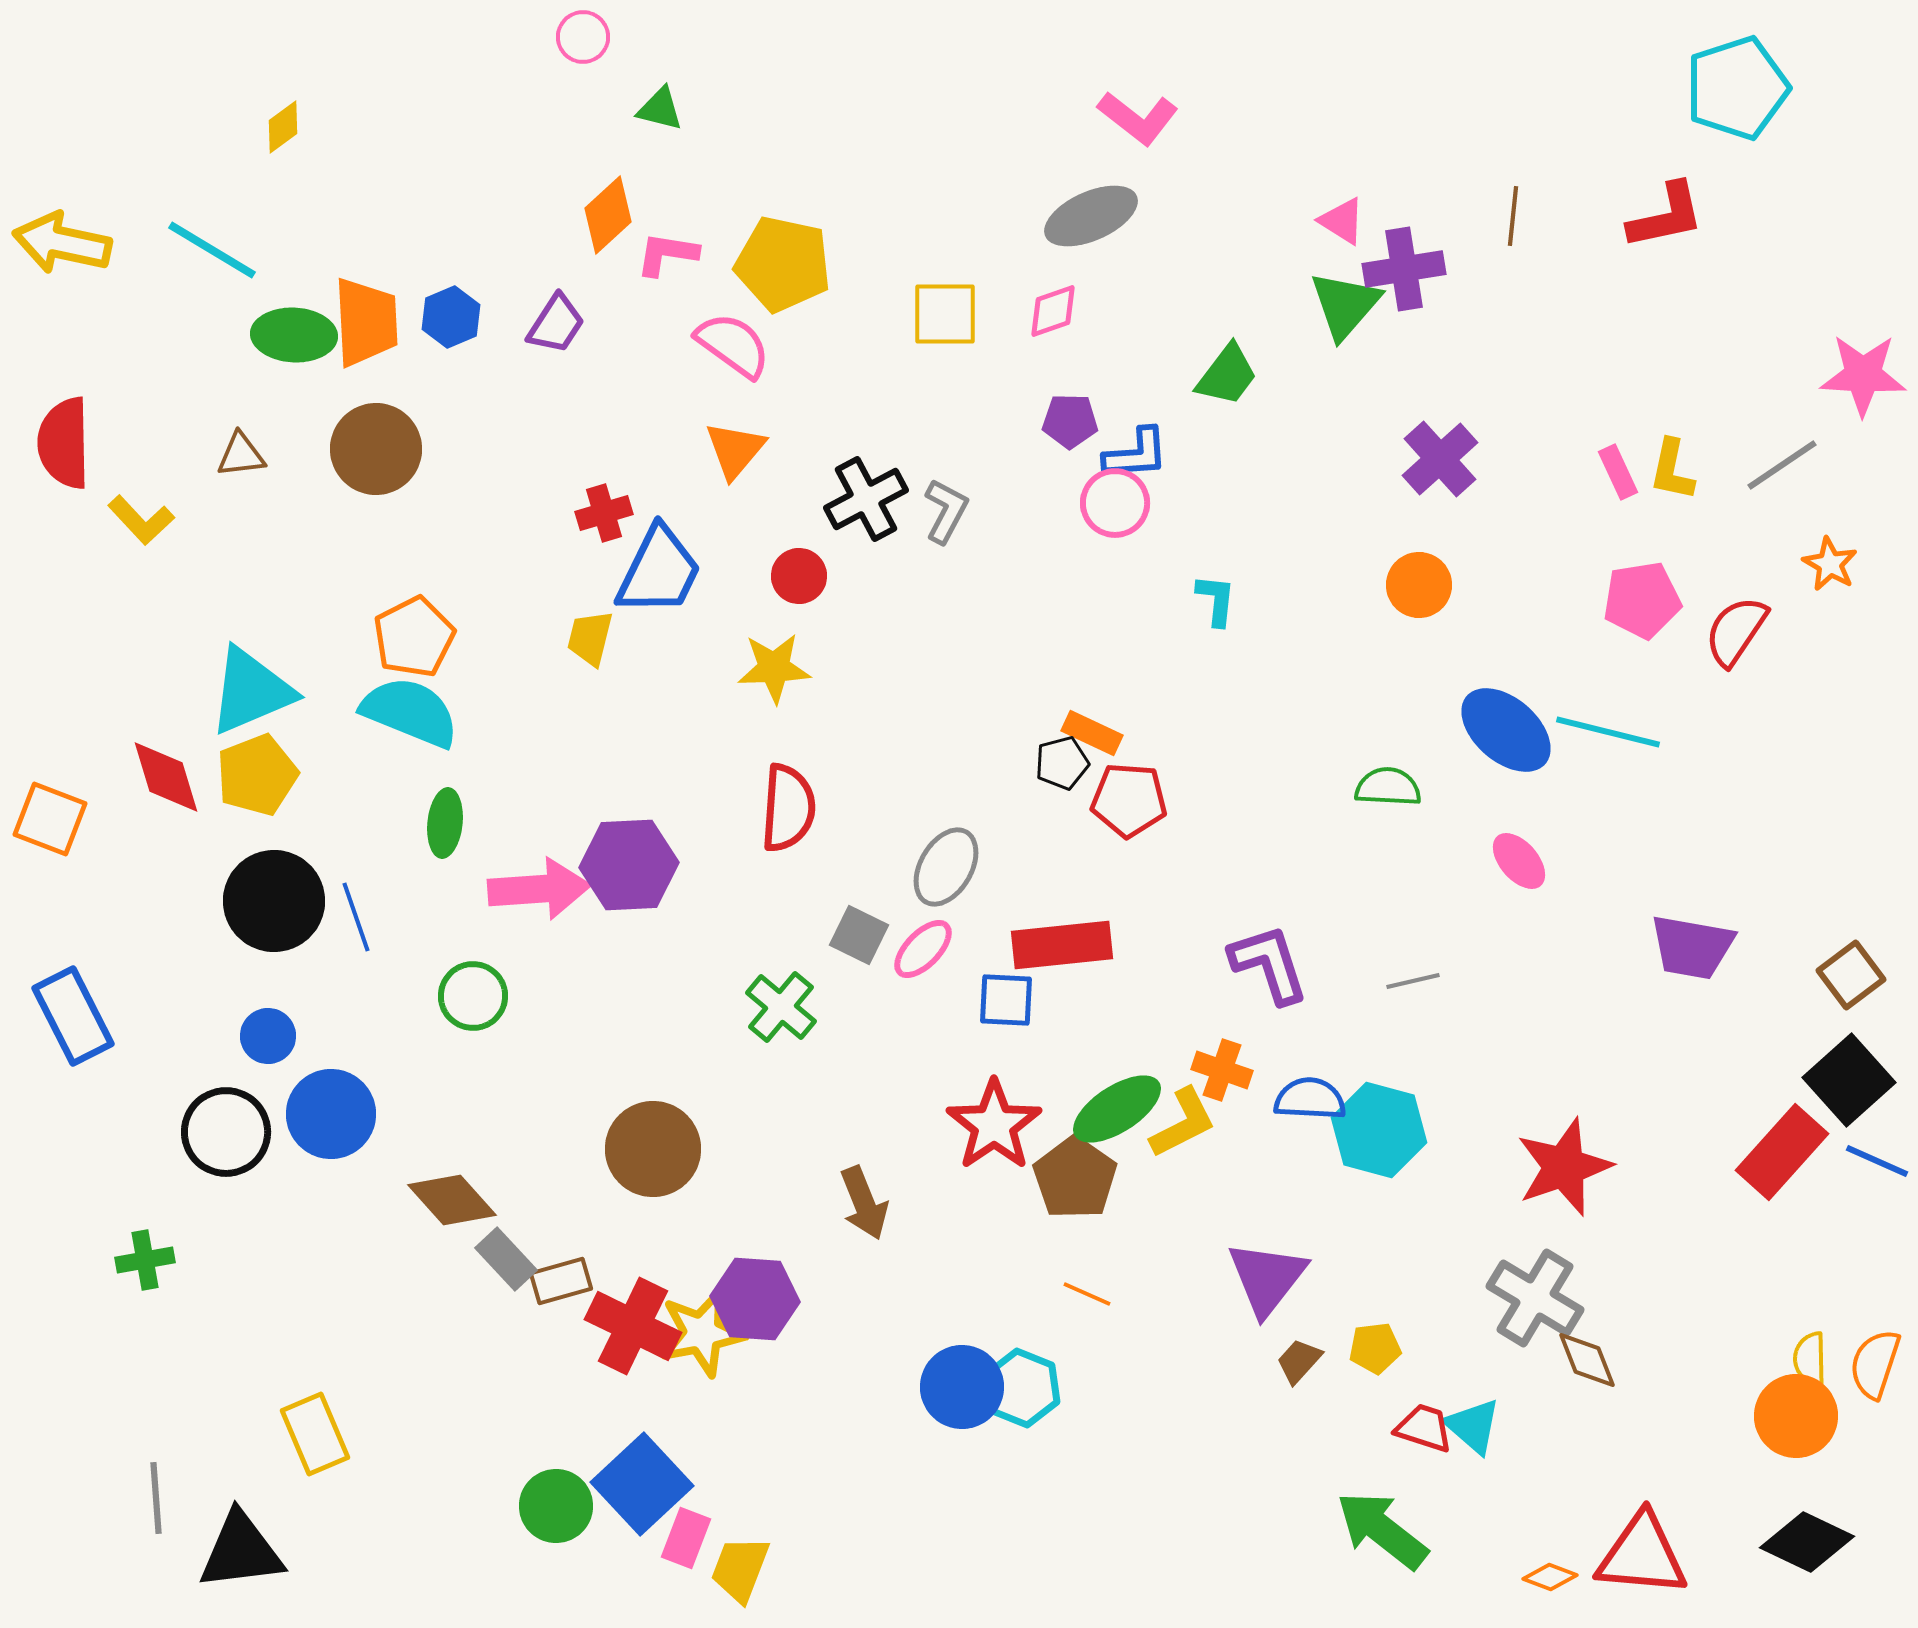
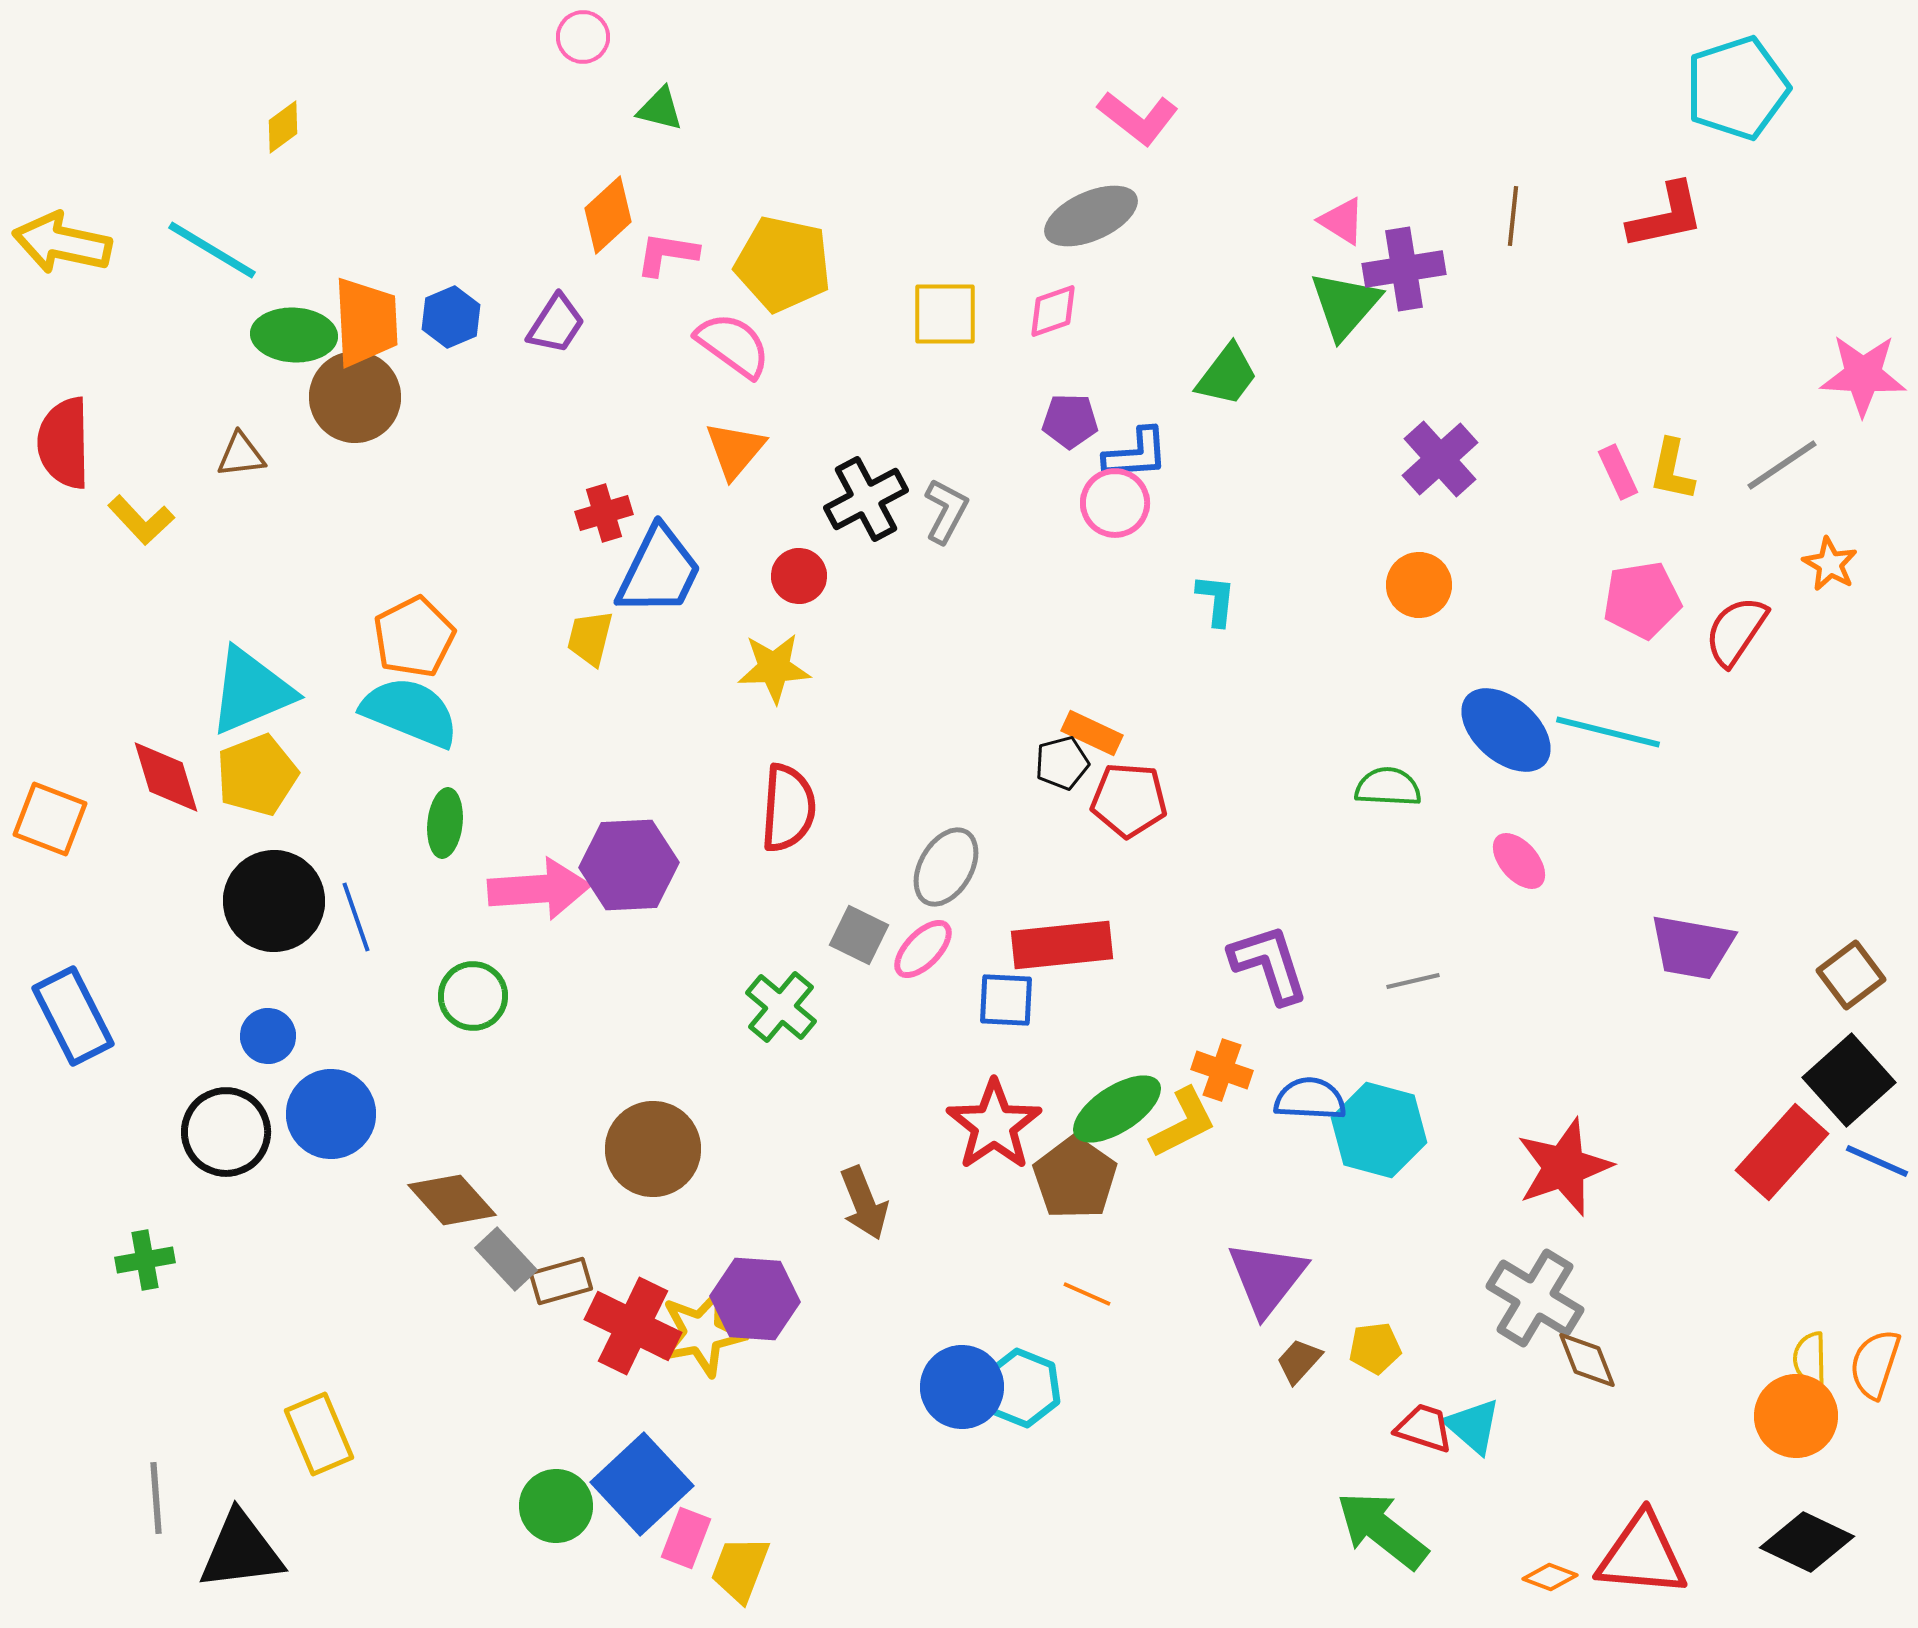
brown circle at (376, 449): moved 21 px left, 52 px up
yellow rectangle at (315, 1434): moved 4 px right
